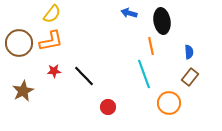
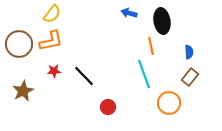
brown circle: moved 1 px down
